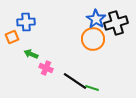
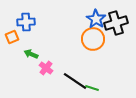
pink cross: rotated 16 degrees clockwise
